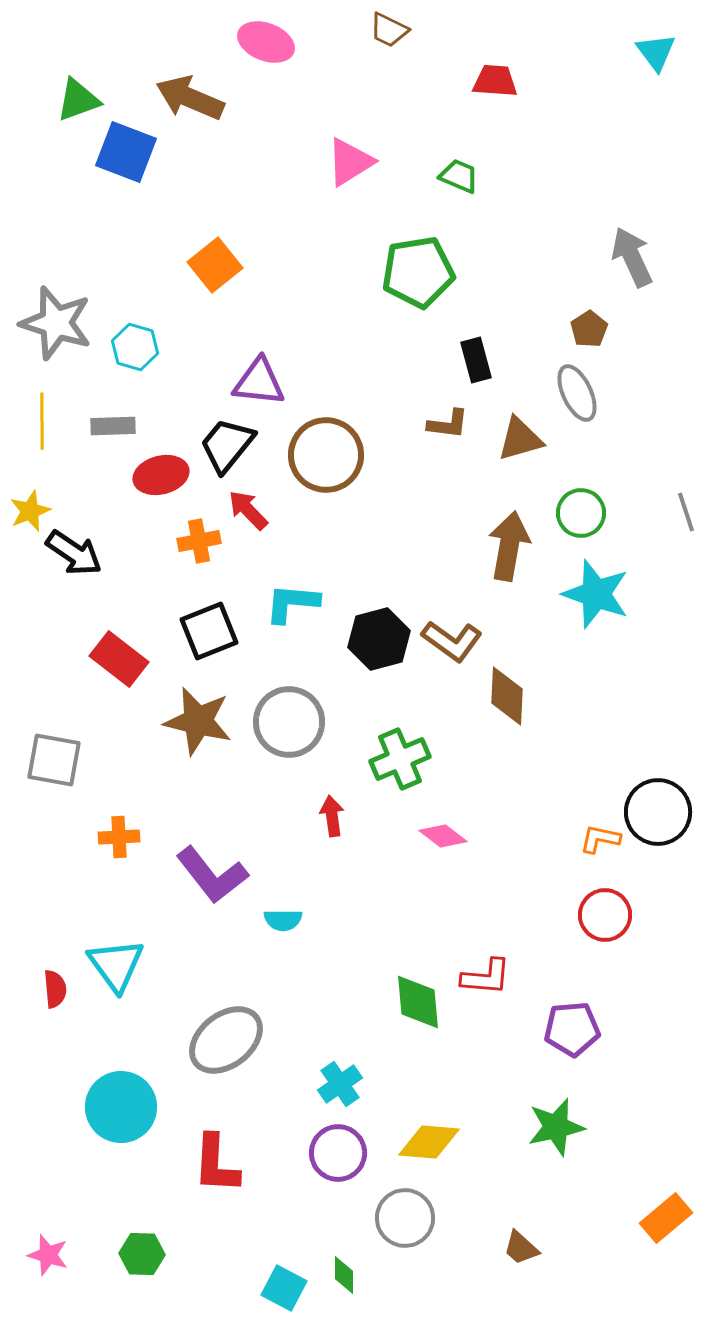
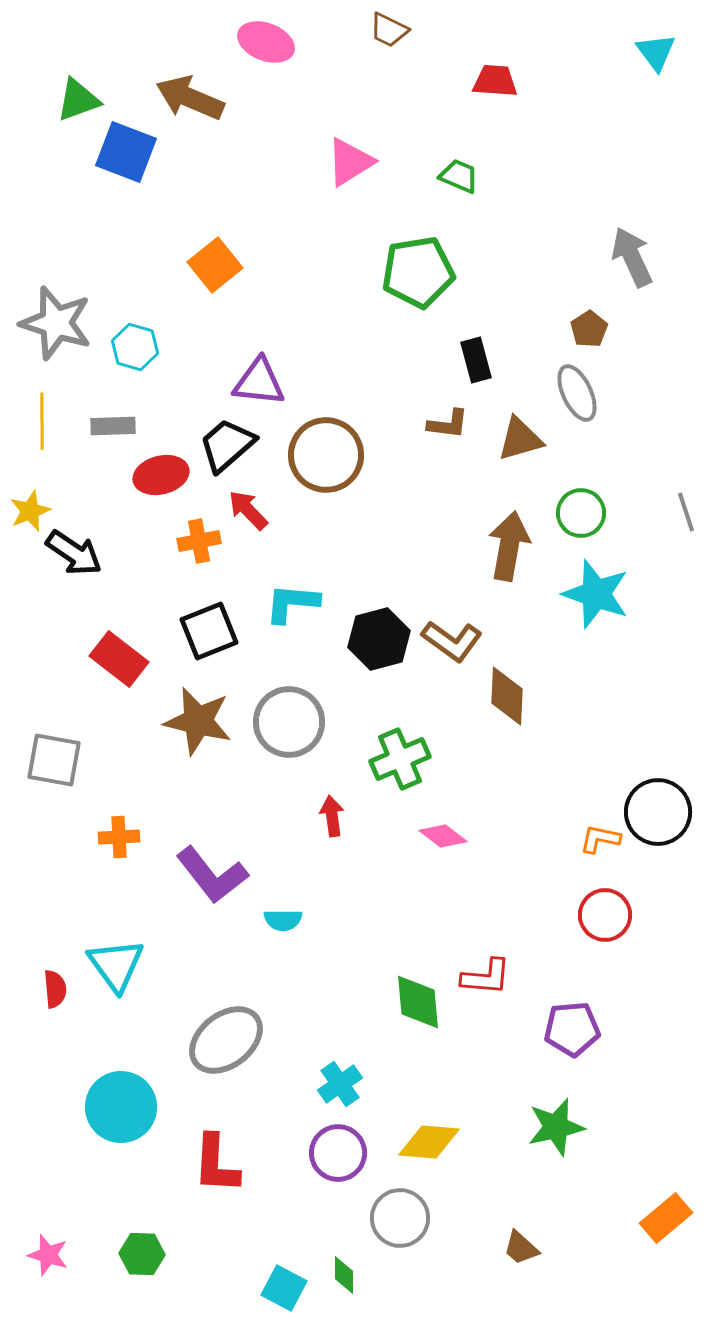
black trapezoid at (227, 445): rotated 10 degrees clockwise
gray circle at (405, 1218): moved 5 px left
